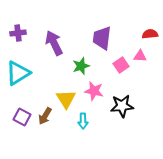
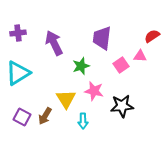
red semicircle: moved 2 px right, 2 px down; rotated 28 degrees counterclockwise
